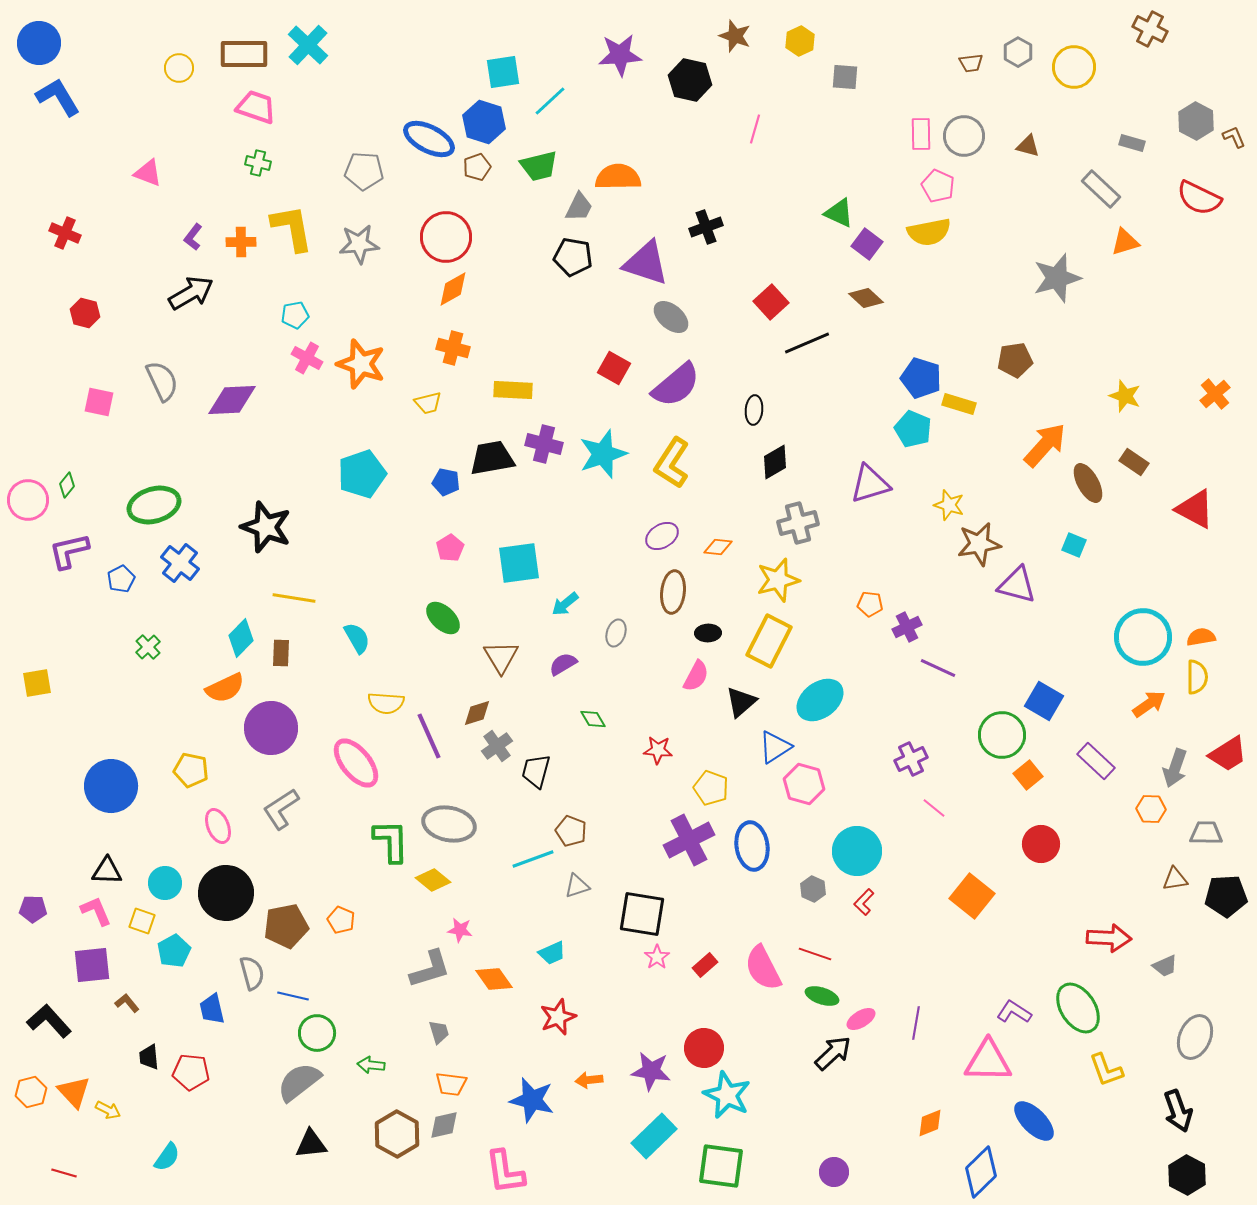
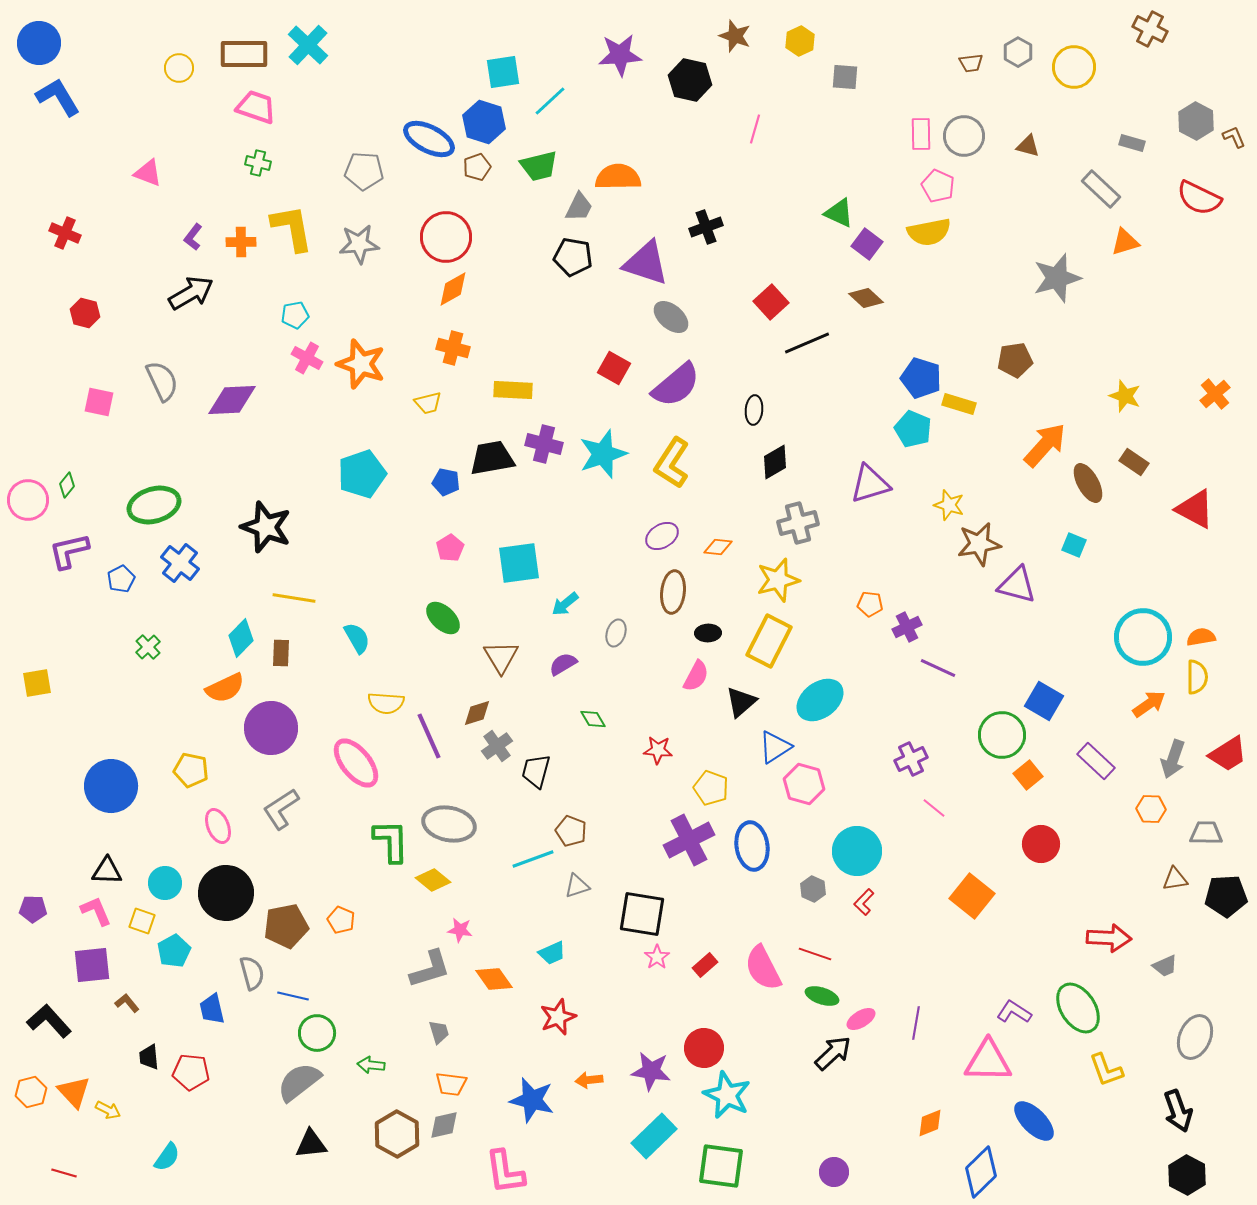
gray arrow at (1175, 768): moved 2 px left, 9 px up
